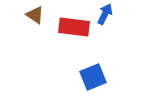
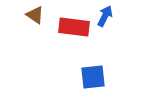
blue arrow: moved 2 px down
blue square: rotated 16 degrees clockwise
